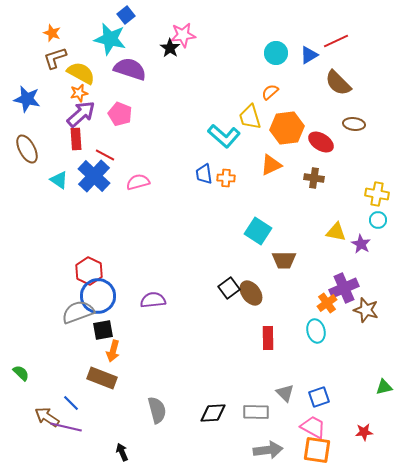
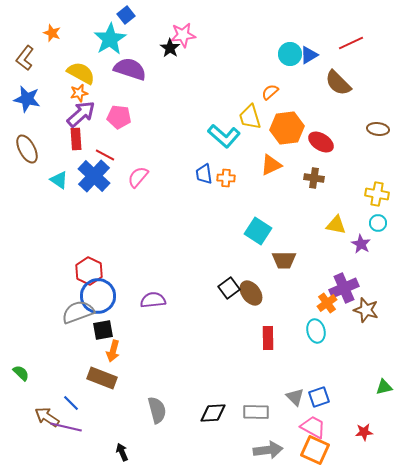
cyan star at (110, 39): rotated 28 degrees clockwise
red line at (336, 41): moved 15 px right, 2 px down
cyan circle at (276, 53): moved 14 px right, 1 px down
brown L-shape at (55, 58): moved 30 px left; rotated 35 degrees counterclockwise
pink pentagon at (120, 114): moved 1 px left, 3 px down; rotated 15 degrees counterclockwise
brown ellipse at (354, 124): moved 24 px right, 5 px down
pink semicircle at (138, 182): moved 5 px up; rotated 35 degrees counterclockwise
cyan circle at (378, 220): moved 3 px down
yellow triangle at (336, 232): moved 7 px up
gray triangle at (285, 393): moved 10 px right, 4 px down
orange square at (317, 450): moved 2 px left; rotated 16 degrees clockwise
